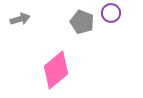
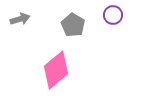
purple circle: moved 2 px right, 2 px down
gray pentagon: moved 9 px left, 3 px down; rotated 10 degrees clockwise
